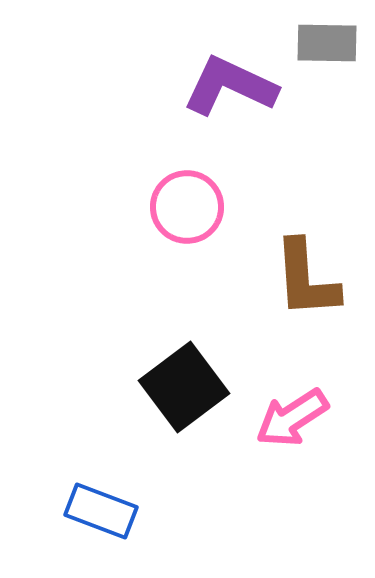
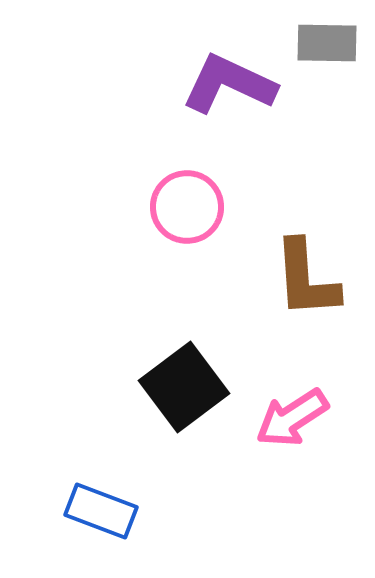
purple L-shape: moved 1 px left, 2 px up
